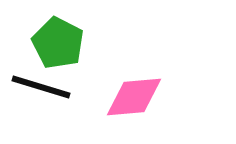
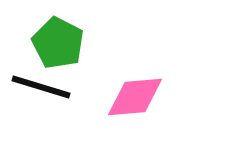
pink diamond: moved 1 px right
